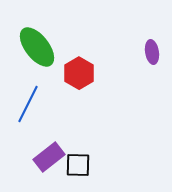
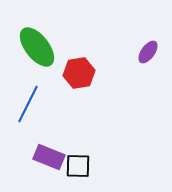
purple ellipse: moved 4 px left; rotated 45 degrees clockwise
red hexagon: rotated 20 degrees clockwise
purple rectangle: rotated 60 degrees clockwise
black square: moved 1 px down
